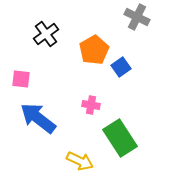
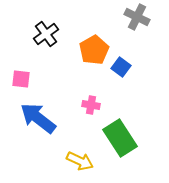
blue square: rotated 18 degrees counterclockwise
